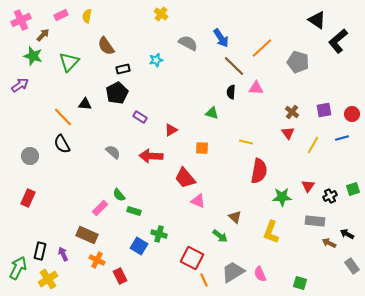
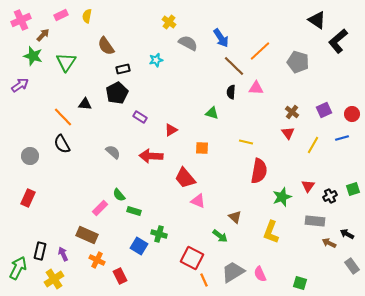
yellow cross at (161, 14): moved 8 px right, 8 px down
orange line at (262, 48): moved 2 px left, 3 px down
green triangle at (69, 62): moved 3 px left; rotated 10 degrees counterclockwise
purple square at (324, 110): rotated 14 degrees counterclockwise
green star at (282, 197): rotated 18 degrees counterclockwise
yellow cross at (48, 279): moved 6 px right
